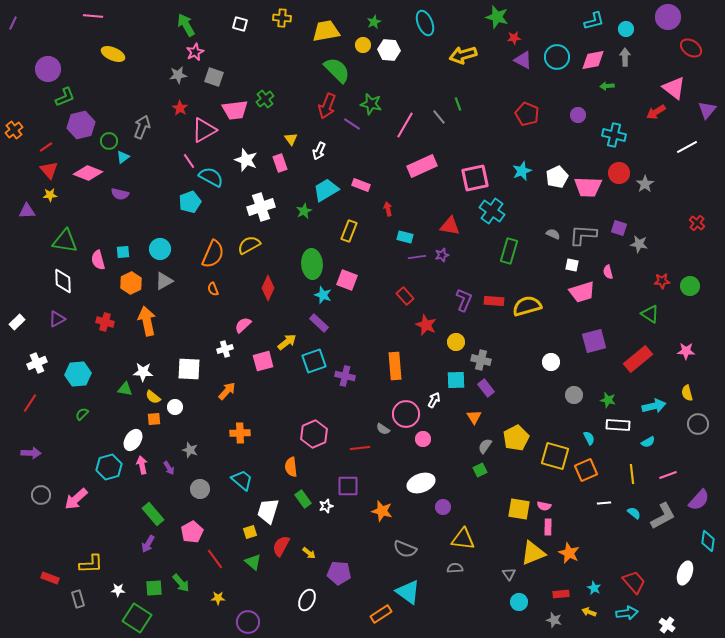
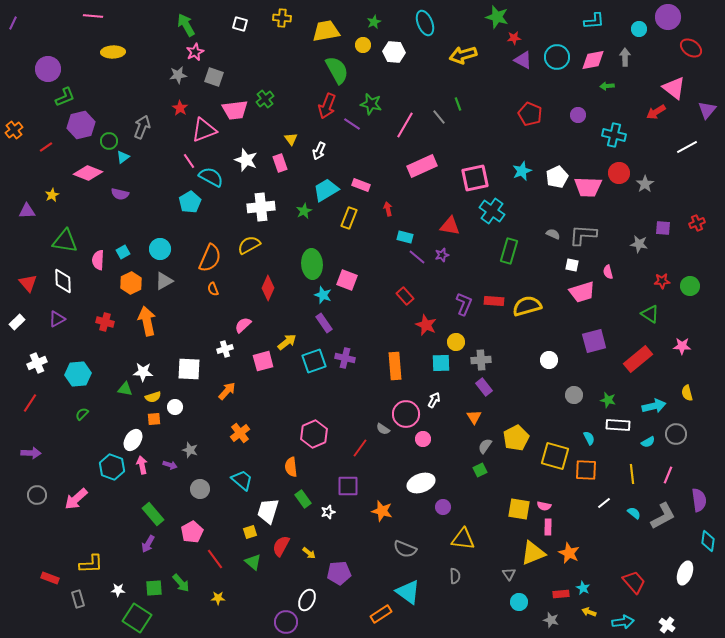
cyan L-shape at (594, 21): rotated 10 degrees clockwise
cyan circle at (626, 29): moved 13 px right
white hexagon at (389, 50): moved 5 px right, 2 px down
yellow ellipse at (113, 54): moved 2 px up; rotated 25 degrees counterclockwise
green semicircle at (337, 70): rotated 16 degrees clockwise
red pentagon at (527, 114): moved 3 px right
pink triangle at (204, 130): rotated 8 degrees clockwise
red triangle at (49, 170): moved 21 px left, 113 px down
yellow star at (50, 195): moved 2 px right; rotated 24 degrees counterclockwise
cyan pentagon at (190, 202): rotated 10 degrees counterclockwise
white cross at (261, 207): rotated 12 degrees clockwise
red cross at (697, 223): rotated 28 degrees clockwise
purple square at (619, 228): moved 44 px right; rotated 14 degrees counterclockwise
yellow rectangle at (349, 231): moved 13 px up
cyan square at (123, 252): rotated 24 degrees counterclockwise
orange semicircle at (213, 254): moved 3 px left, 4 px down
purple line at (417, 257): rotated 48 degrees clockwise
pink semicircle at (98, 260): rotated 18 degrees clockwise
purple L-shape at (464, 300): moved 4 px down
purple rectangle at (319, 323): moved 5 px right; rotated 12 degrees clockwise
pink star at (686, 351): moved 4 px left, 5 px up
gray cross at (481, 360): rotated 18 degrees counterclockwise
white circle at (551, 362): moved 2 px left, 2 px up
purple cross at (345, 376): moved 18 px up
cyan square at (456, 380): moved 15 px left, 17 px up
purple rectangle at (486, 388): moved 2 px left, 1 px up
yellow semicircle at (153, 397): rotated 56 degrees counterclockwise
gray circle at (698, 424): moved 22 px left, 10 px down
orange cross at (240, 433): rotated 36 degrees counterclockwise
red line at (360, 448): rotated 48 degrees counterclockwise
cyan hexagon at (109, 467): moved 3 px right; rotated 25 degrees counterclockwise
purple arrow at (169, 468): moved 1 px right, 3 px up; rotated 40 degrees counterclockwise
orange square at (586, 470): rotated 25 degrees clockwise
pink line at (668, 475): rotated 48 degrees counterclockwise
gray circle at (41, 495): moved 4 px left
purple semicircle at (699, 500): rotated 50 degrees counterclockwise
white line at (604, 503): rotated 32 degrees counterclockwise
white star at (326, 506): moved 2 px right, 6 px down
gray semicircle at (455, 568): moved 8 px down; rotated 91 degrees clockwise
purple pentagon at (339, 573): rotated 10 degrees counterclockwise
cyan star at (594, 588): moved 11 px left
cyan arrow at (627, 613): moved 4 px left, 9 px down
gray star at (554, 620): moved 3 px left
purple circle at (248, 622): moved 38 px right
